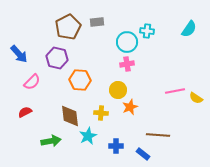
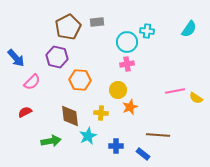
blue arrow: moved 3 px left, 4 px down
purple hexagon: moved 1 px up
